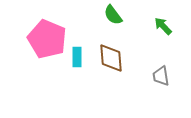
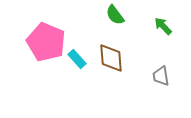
green semicircle: moved 2 px right
pink pentagon: moved 1 px left, 3 px down
cyan rectangle: moved 2 px down; rotated 42 degrees counterclockwise
